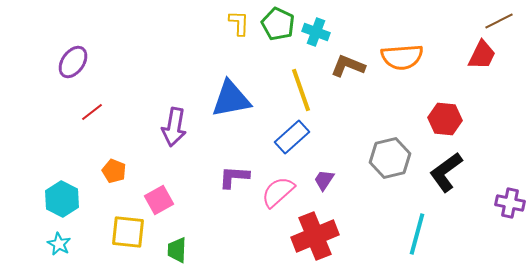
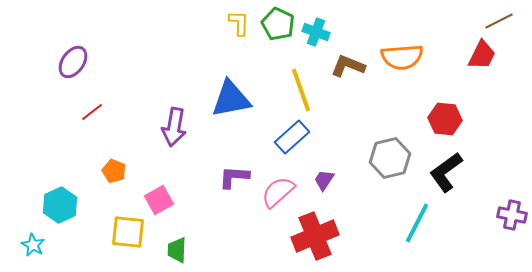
cyan hexagon: moved 2 px left, 6 px down; rotated 8 degrees clockwise
purple cross: moved 2 px right, 12 px down
cyan line: moved 11 px up; rotated 12 degrees clockwise
cyan star: moved 26 px left, 1 px down
